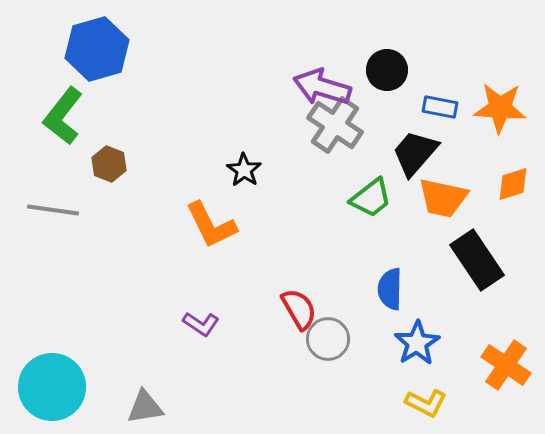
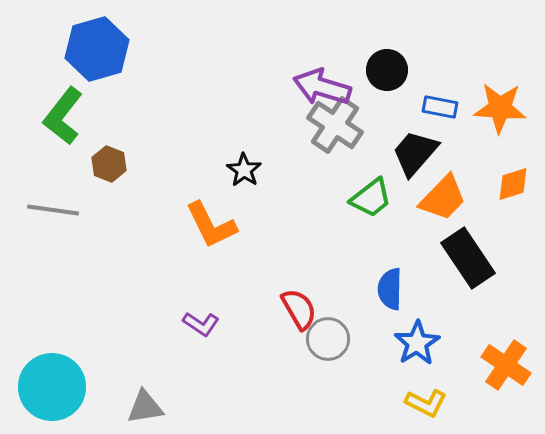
orange trapezoid: rotated 58 degrees counterclockwise
black rectangle: moved 9 px left, 2 px up
